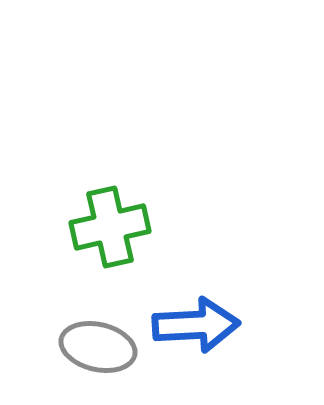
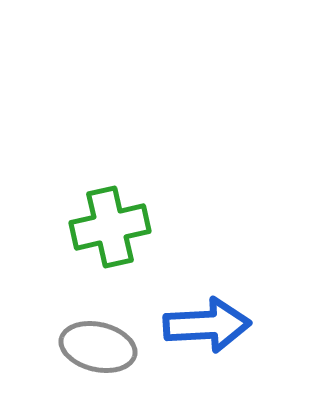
blue arrow: moved 11 px right
